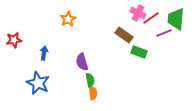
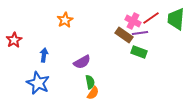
pink cross: moved 5 px left, 8 px down
orange star: moved 3 px left, 1 px down
purple line: moved 24 px left; rotated 14 degrees clockwise
red star: rotated 21 degrees counterclockwise
blue arrow: moved 2 px down
purple semicircle: rotated 102 degrees counterclockwise
green semicircle: moved 2 px down
orange semicircle: rotated 40 degrees clockwise
